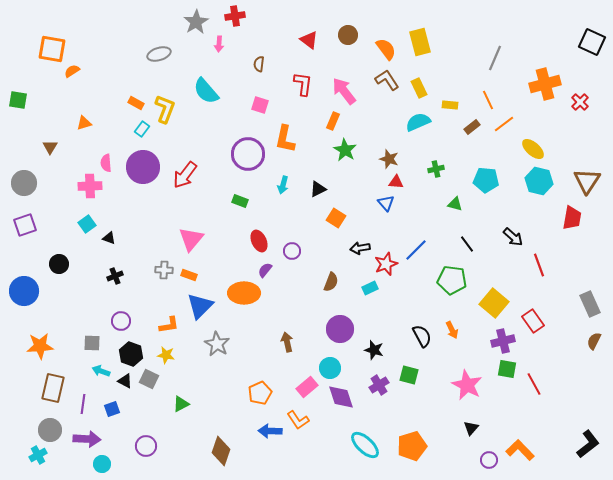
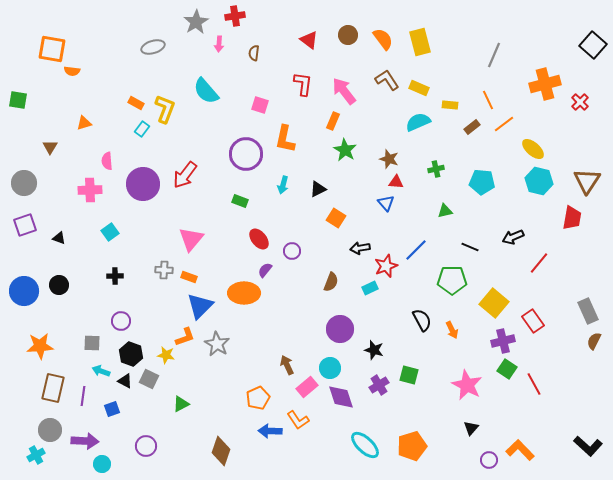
black square at (592, 42): moved 1 px right, 3 px down; rotated 16 degrees clockwise
orange semicircle at (386, 49): moved 3 px left, 10 px up
gray ellipse at (159, 54): moved 6 px left, 7 px up
gray line at (495, 58): moved 1 px left, 3 px up
brown semicircle at (259, 64): moved 5 px left, 11 px up
orange semicircle at (72, 71): rotated 140 degrees counterclockwise
yellow rectangle at (419, 88): rotated 42 degrees counterclockwise
purple circle at (248, 154): moved 2 px left
pink semicircle at (106, 163): moved 1 px right, 2 px up
purple circle at (143, 167): moved 17 px down
cyan pentagon at (486, 180): moved 4 px left, 2 px down
pink cross at (90, 186): moved 4 px down
green triangle at (455, 204): moved 10 px left, 7 px down; rotated 28 degrees counterclockwise
cyan square at (87, 224): moved 23 px right, 8 px down
black arrow at (513, 237): rotated 115 degrees clockwise
black triangle at (109, 238): moved 50 px left
red ellipse at (259, 241): moved 2 px up; rotated 15 degrees counterclockwise
black line at (467, 244): moved 3 px right, 3 px down; rotated 30 degrees counterclockwise
black circle at (59, 264): moved 21 px down
red star at (386, 264): moved 2 px down
red line at (539, 265): moved 2 px up; rotated 60 degrees clockwise
orange rectangle at (189, 275): moved 2 px down
black cross at (115, 276): rotated 21 degrees clockwise
green pentagon at (452, 280): rotated 8 degrees counterclockwise
gray rectangle at (590, 304): moved 2 px left, 7 px down
orange L-shape at (169, 325): moved 16 px right, 12 px down; rotated 10 degrees counterclockwise
black semicircle at (422, 336): moved 16 px up
brown arrow at (287, 342): moved 23 px down; rotated 12 degrees counterclockwise
green square at (507, 369): rotated 24 degrees clockwise
orange pentagon at (260, 393): moved 2 px left, 5 px down
purple line at (83, 404): moved 8 px up
purple arrow at (87, 439): moved 2 px left, 2 px down
black L-shape at (588, 444): moved 2 px down; rotated 80 degrees clockwise
cyan cross at (38, 455): moved 2 px left
